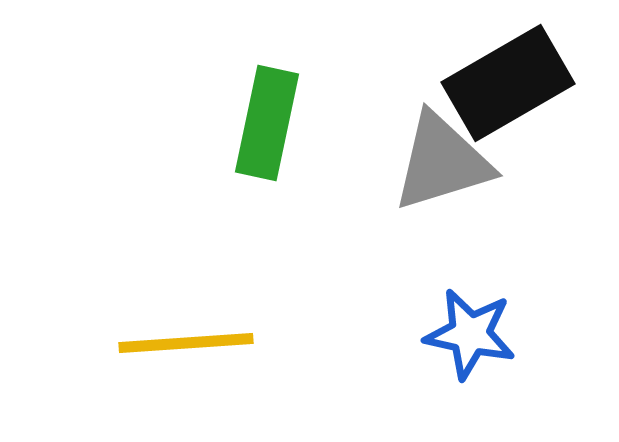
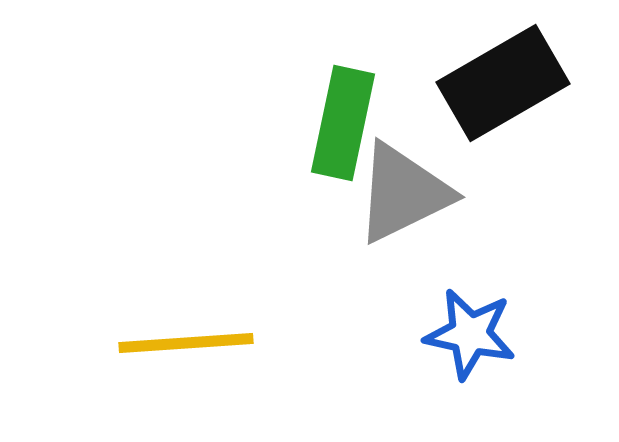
black rectangle: moved 5 px left
green rectangle: moved 76 px right
gray triangle: moved 39 px left, 31 px down; rotated 9 degrees counterclockwise
